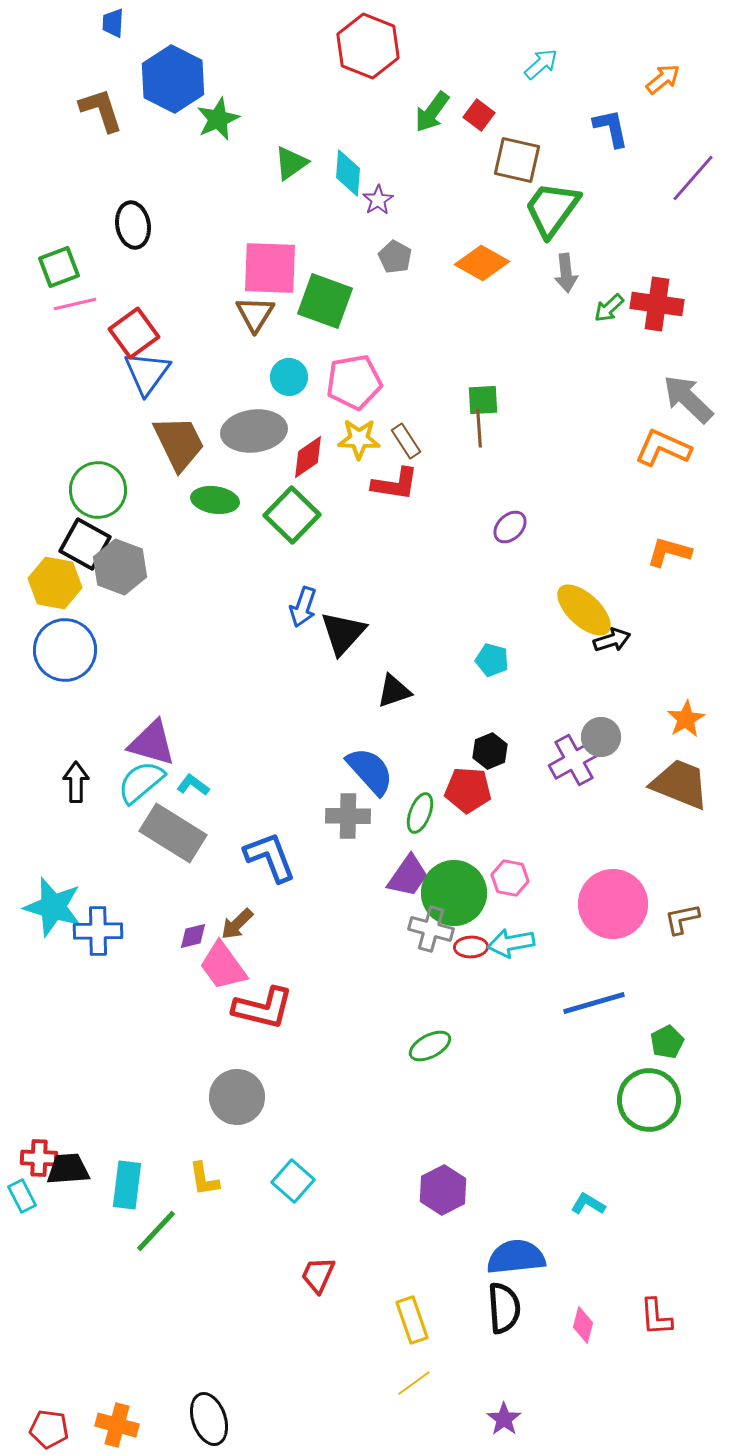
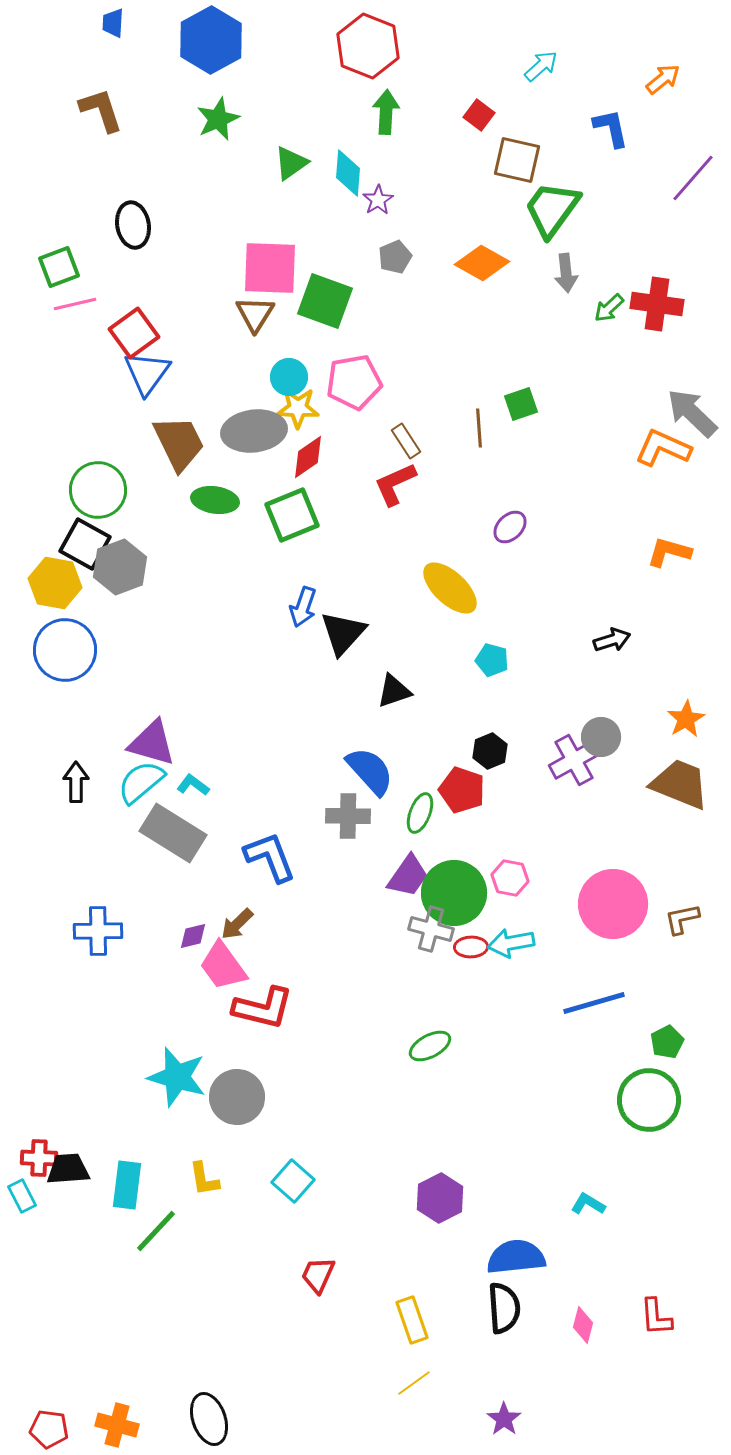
cyan arrow at (541, 64): moved 2 px down
blue hexagon at (173, 79): moved 38 px right, 39 px up; rotated 4 degrees clockwise
green arrow at (432, 112): moved 46 px left; rotated 147 degrees clockwise
gray pentagon at (395, 257): rotated 20 degrees clockwise
gray arrow at (688, 399): moved 4 px right, 14 px down
green square at (483, 400): moved 38 px right, 4 px down; rotated 16 degrees counterclockwise
yellow star at (359, 439): moved 61 px left, 31 px up
red L-shape at (395, 484): rotated 147 degrees clockwise
green square at (292, 515): rotated 24 degrees clockwise
gray hexagon at (120, 567): rotated 18 degrees clockwise
yellow ellipse at (584, 610): moved 134 px left, 22 px up
red pentagon at (468, 790): moved 6 px left; rotated 15 degrees clockwise
cyan star at (53, 907): moved 124 px right, 170 px down
purple hexagon at (443, 1190): moved 3 px left, 8 px down
